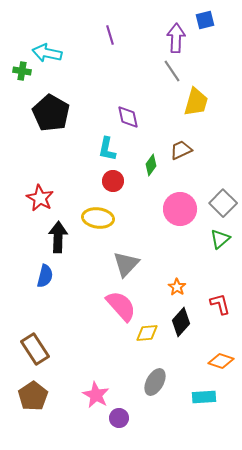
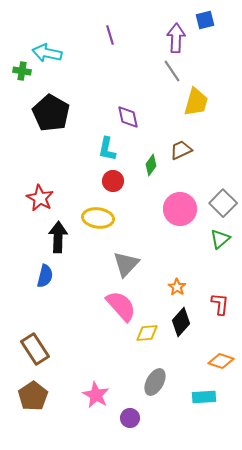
red L-shape: rotated 20 degrees clockwise
purple circle: moved 11 px right
